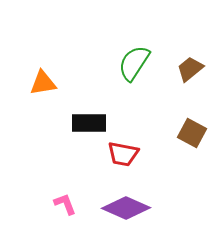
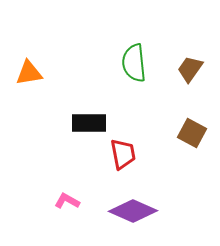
green semicircle: rotated 39 degrees counterclockwise
brown trapezoid: rotated 16 degrees counterclockwise
orange triangle: moved 14 px left, 10 px up
red trapezoid: rotated 112 degrees counterclockwise
pink L-shape: moved 2 px right, 3 px up; rotated 40 degrees counterclockwise
purple diamond: moved 7 px right, 3 px down
